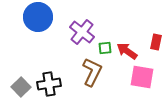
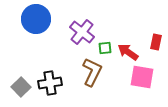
blue circle: moved 2 px left, 2 px down
red arrow: moved 1 px right, 1 px down
black cross: moved 1 px right, 1 px up
